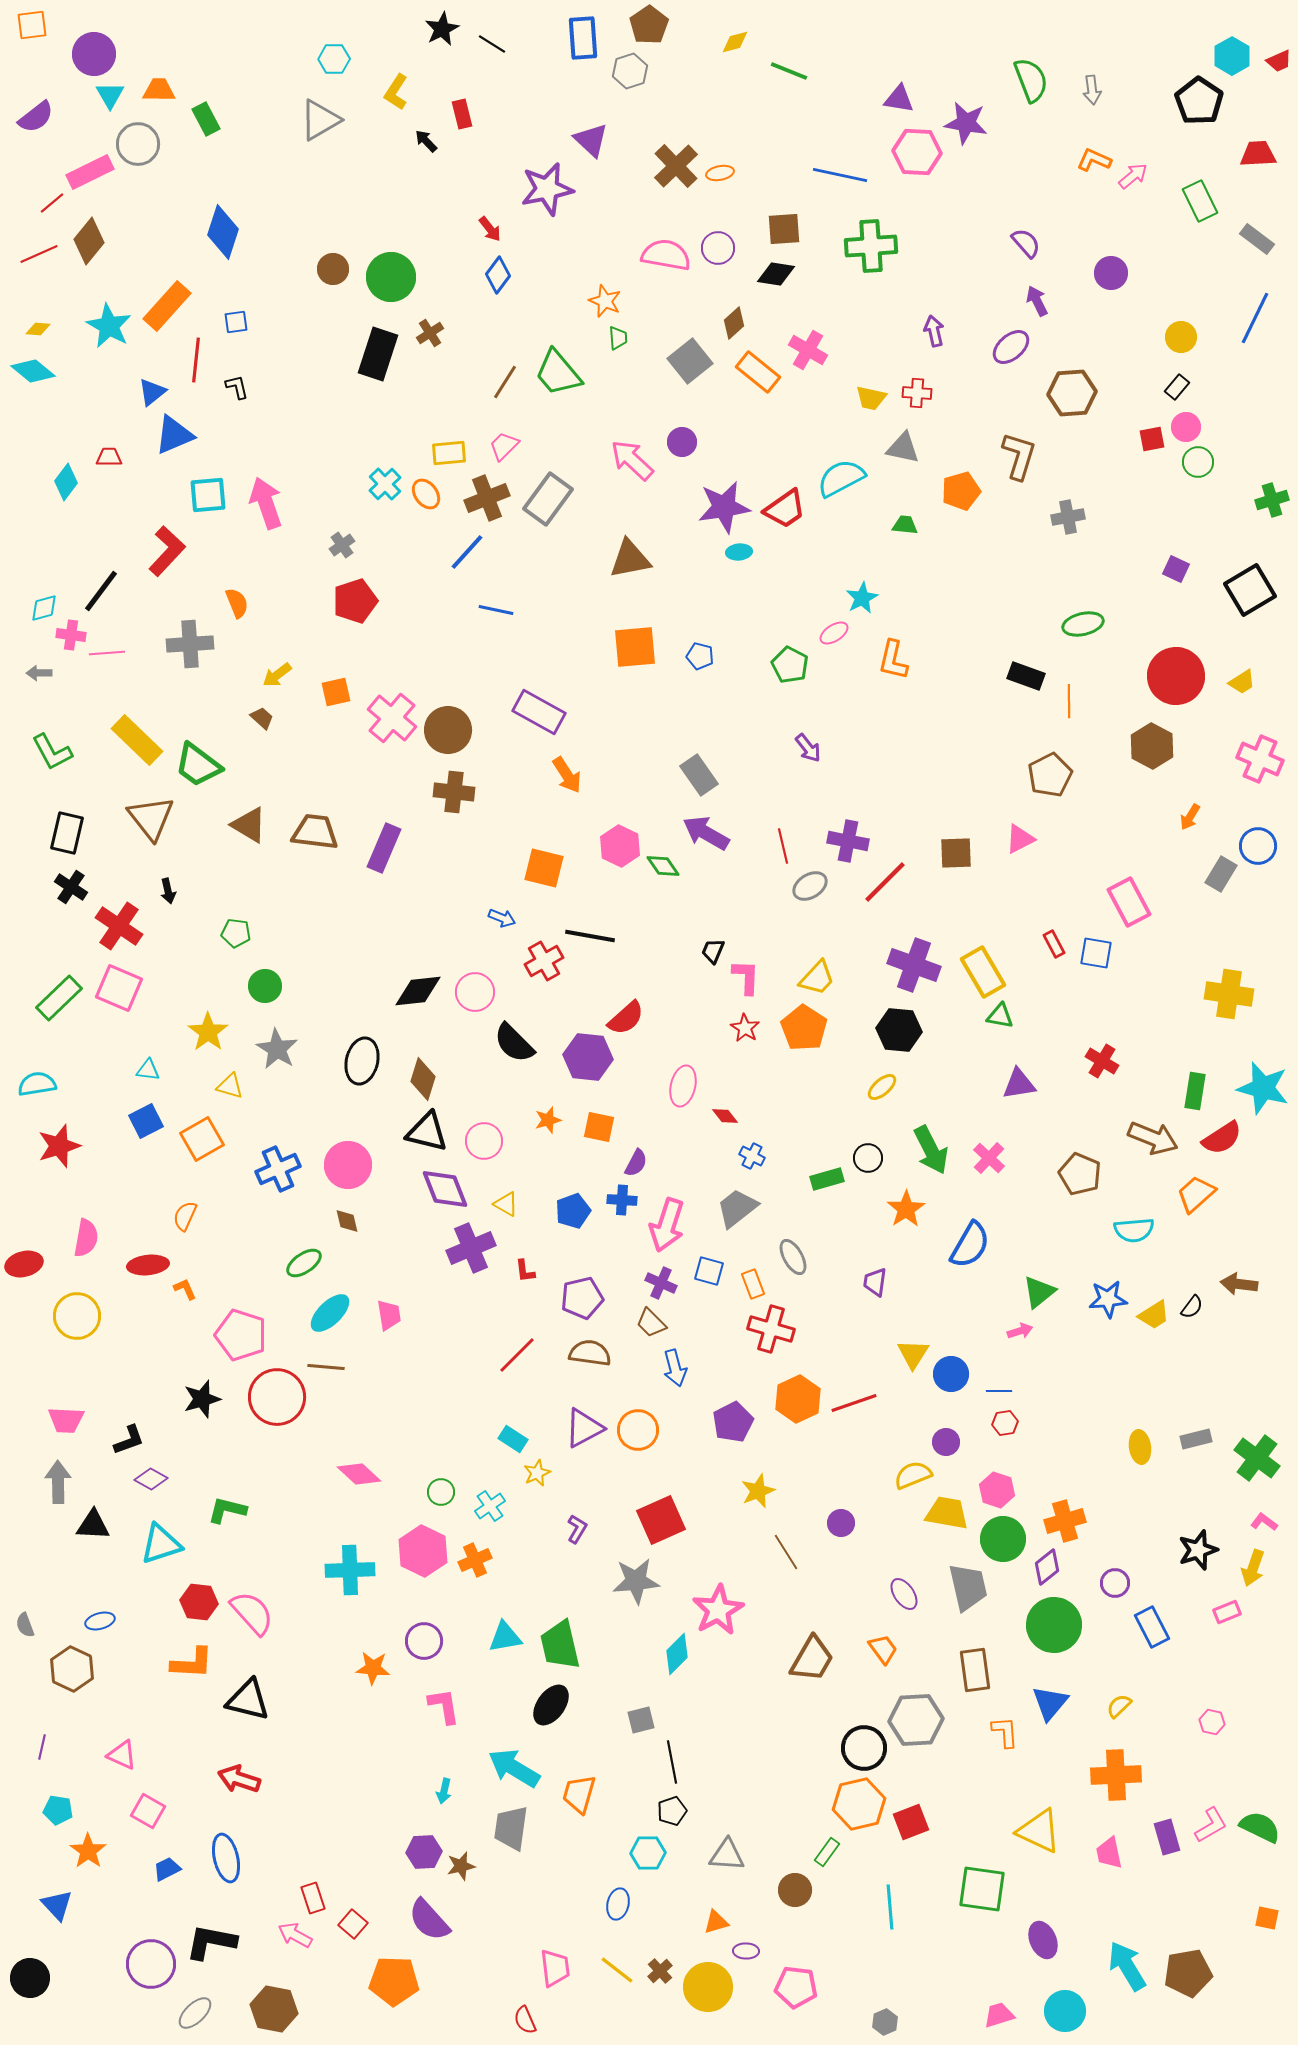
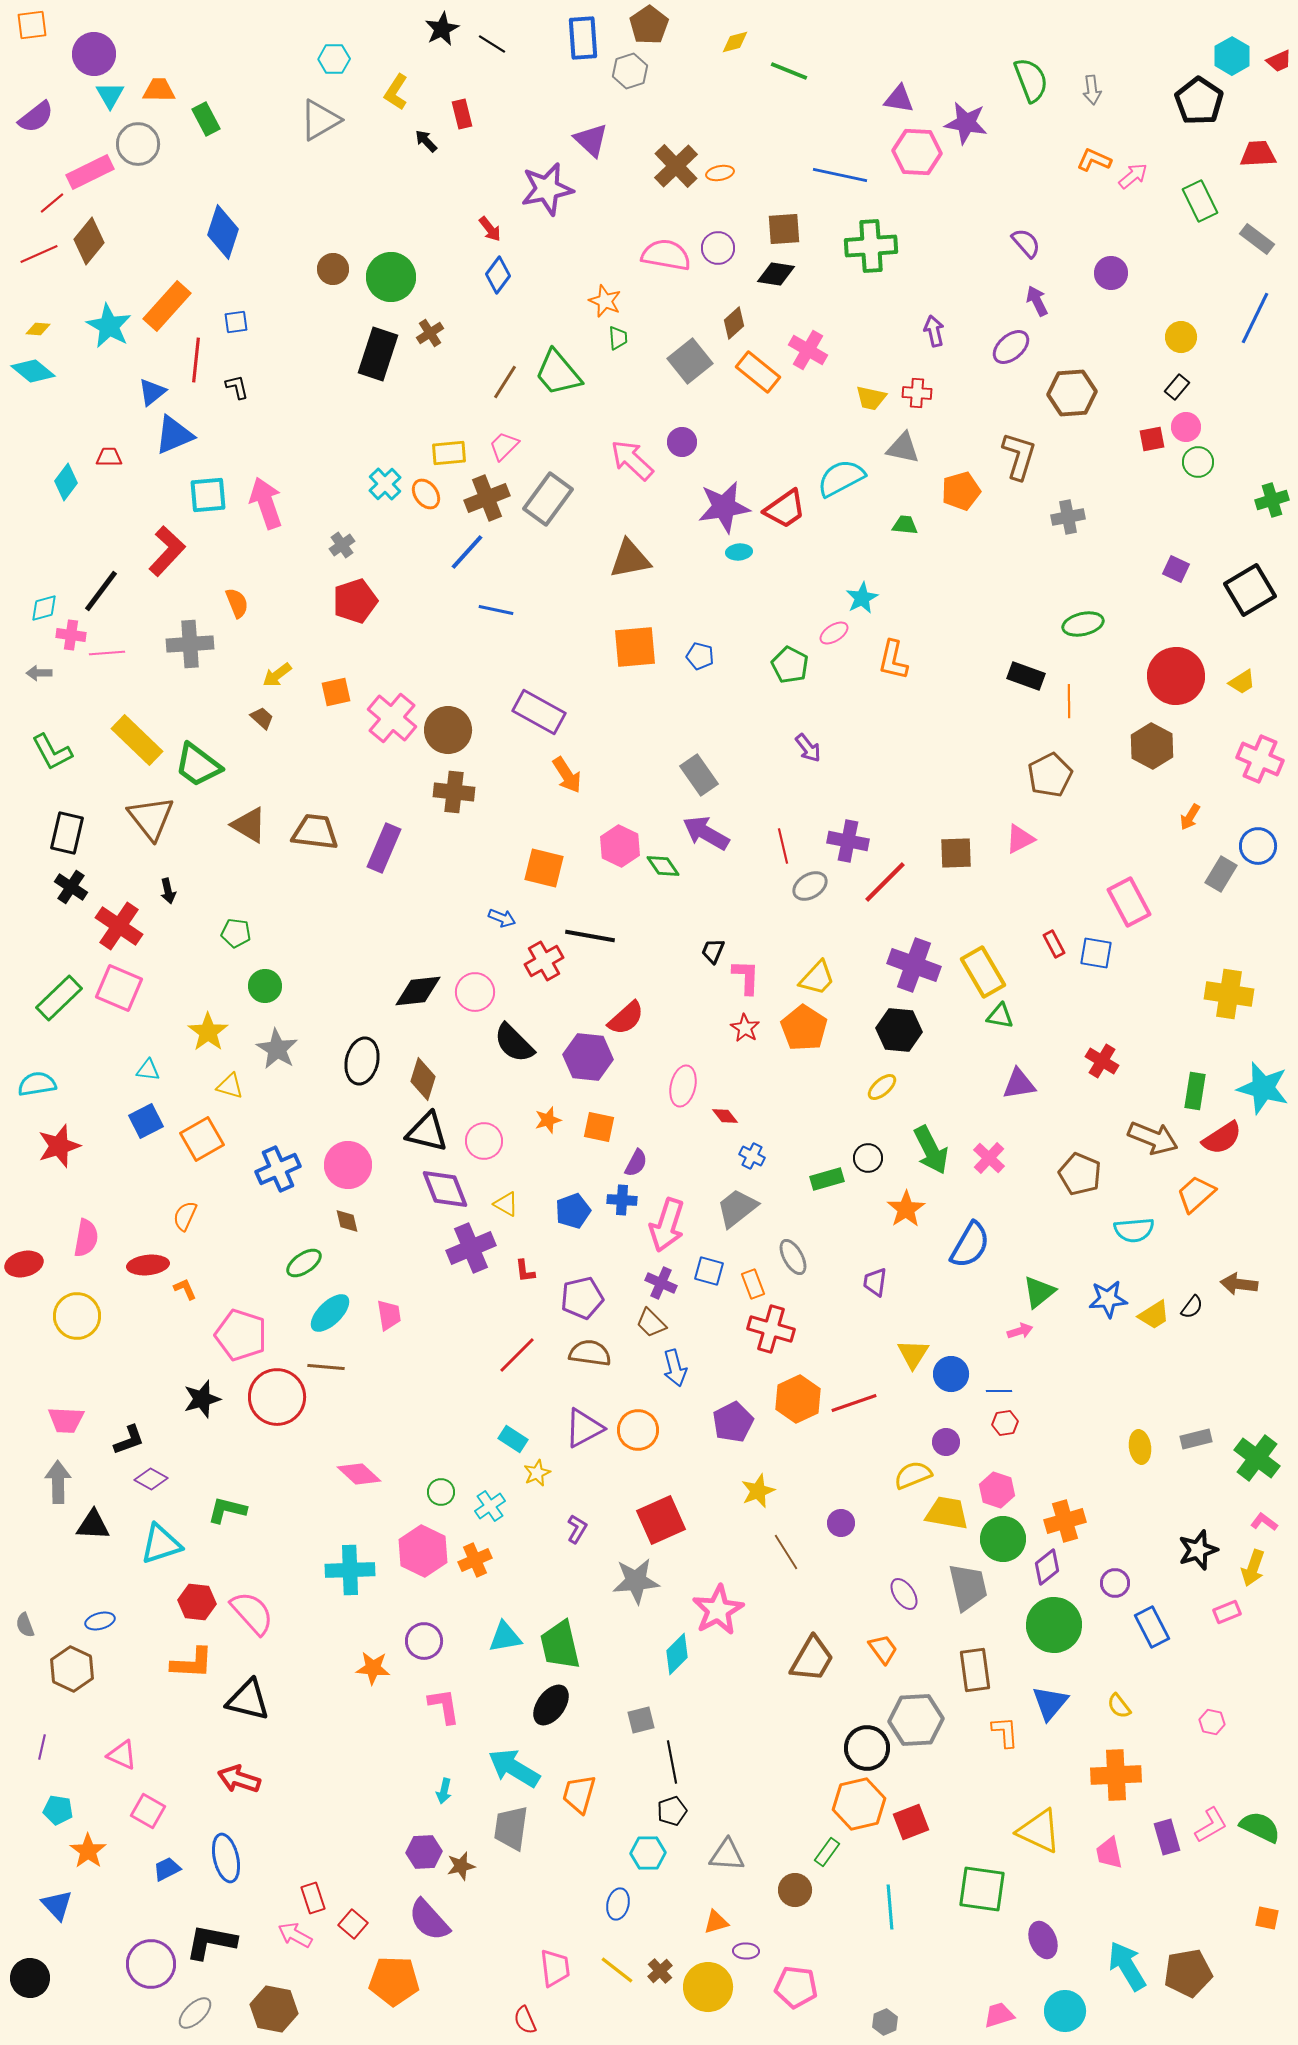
red hexagon at (199, 1602): moved 2 px left
yellow semicircle at (1119, 1706): rotated 84 degrees counterclockwise
black circle at (864, 1748): moved 3 px right
